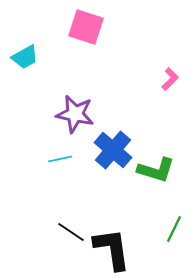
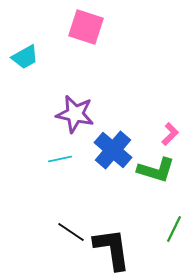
pink L-shape: moved 55 px down
